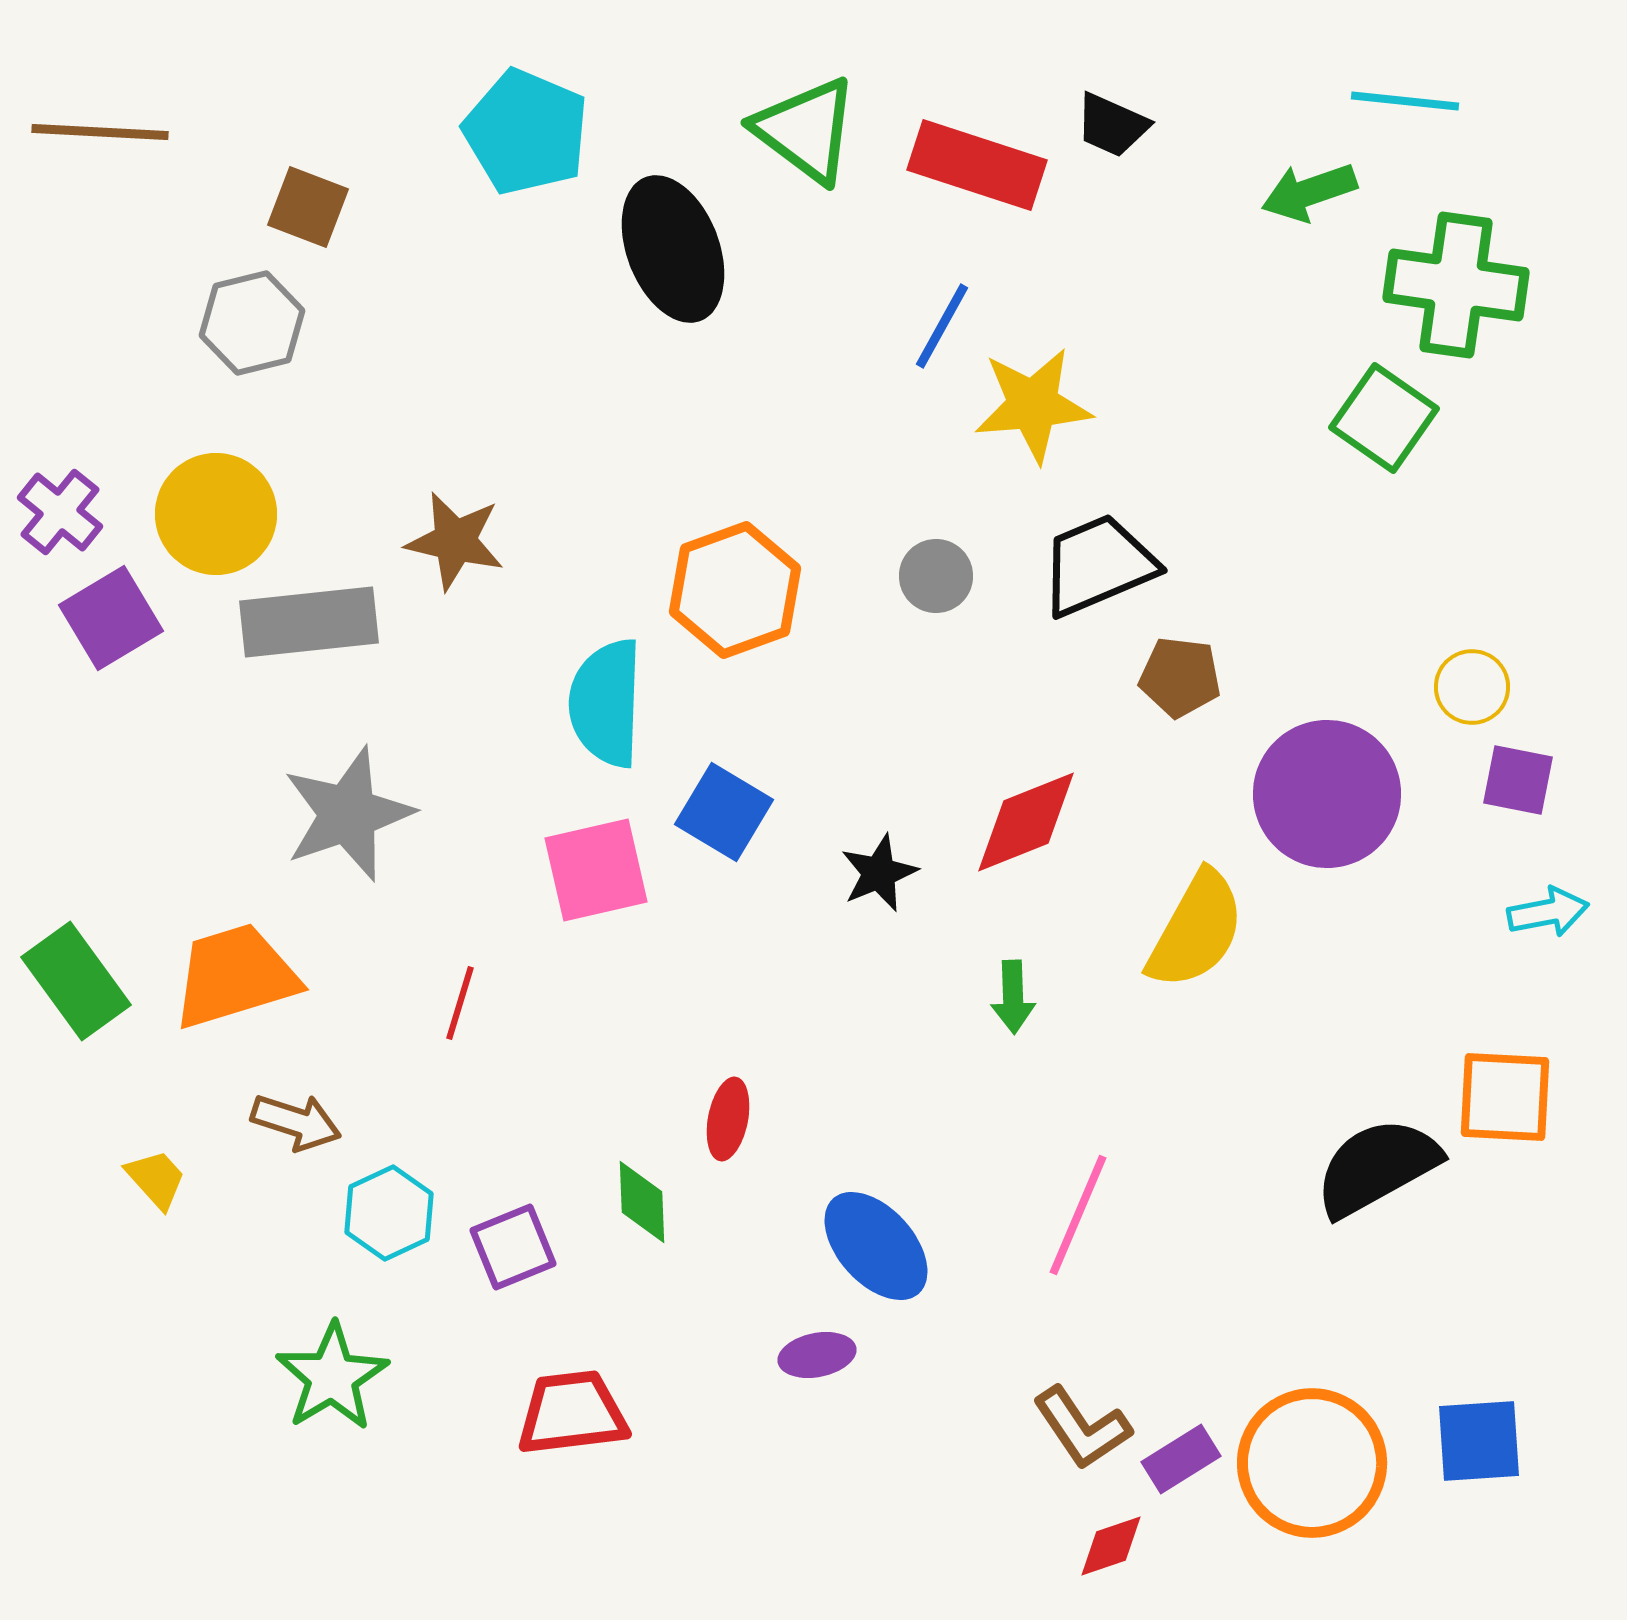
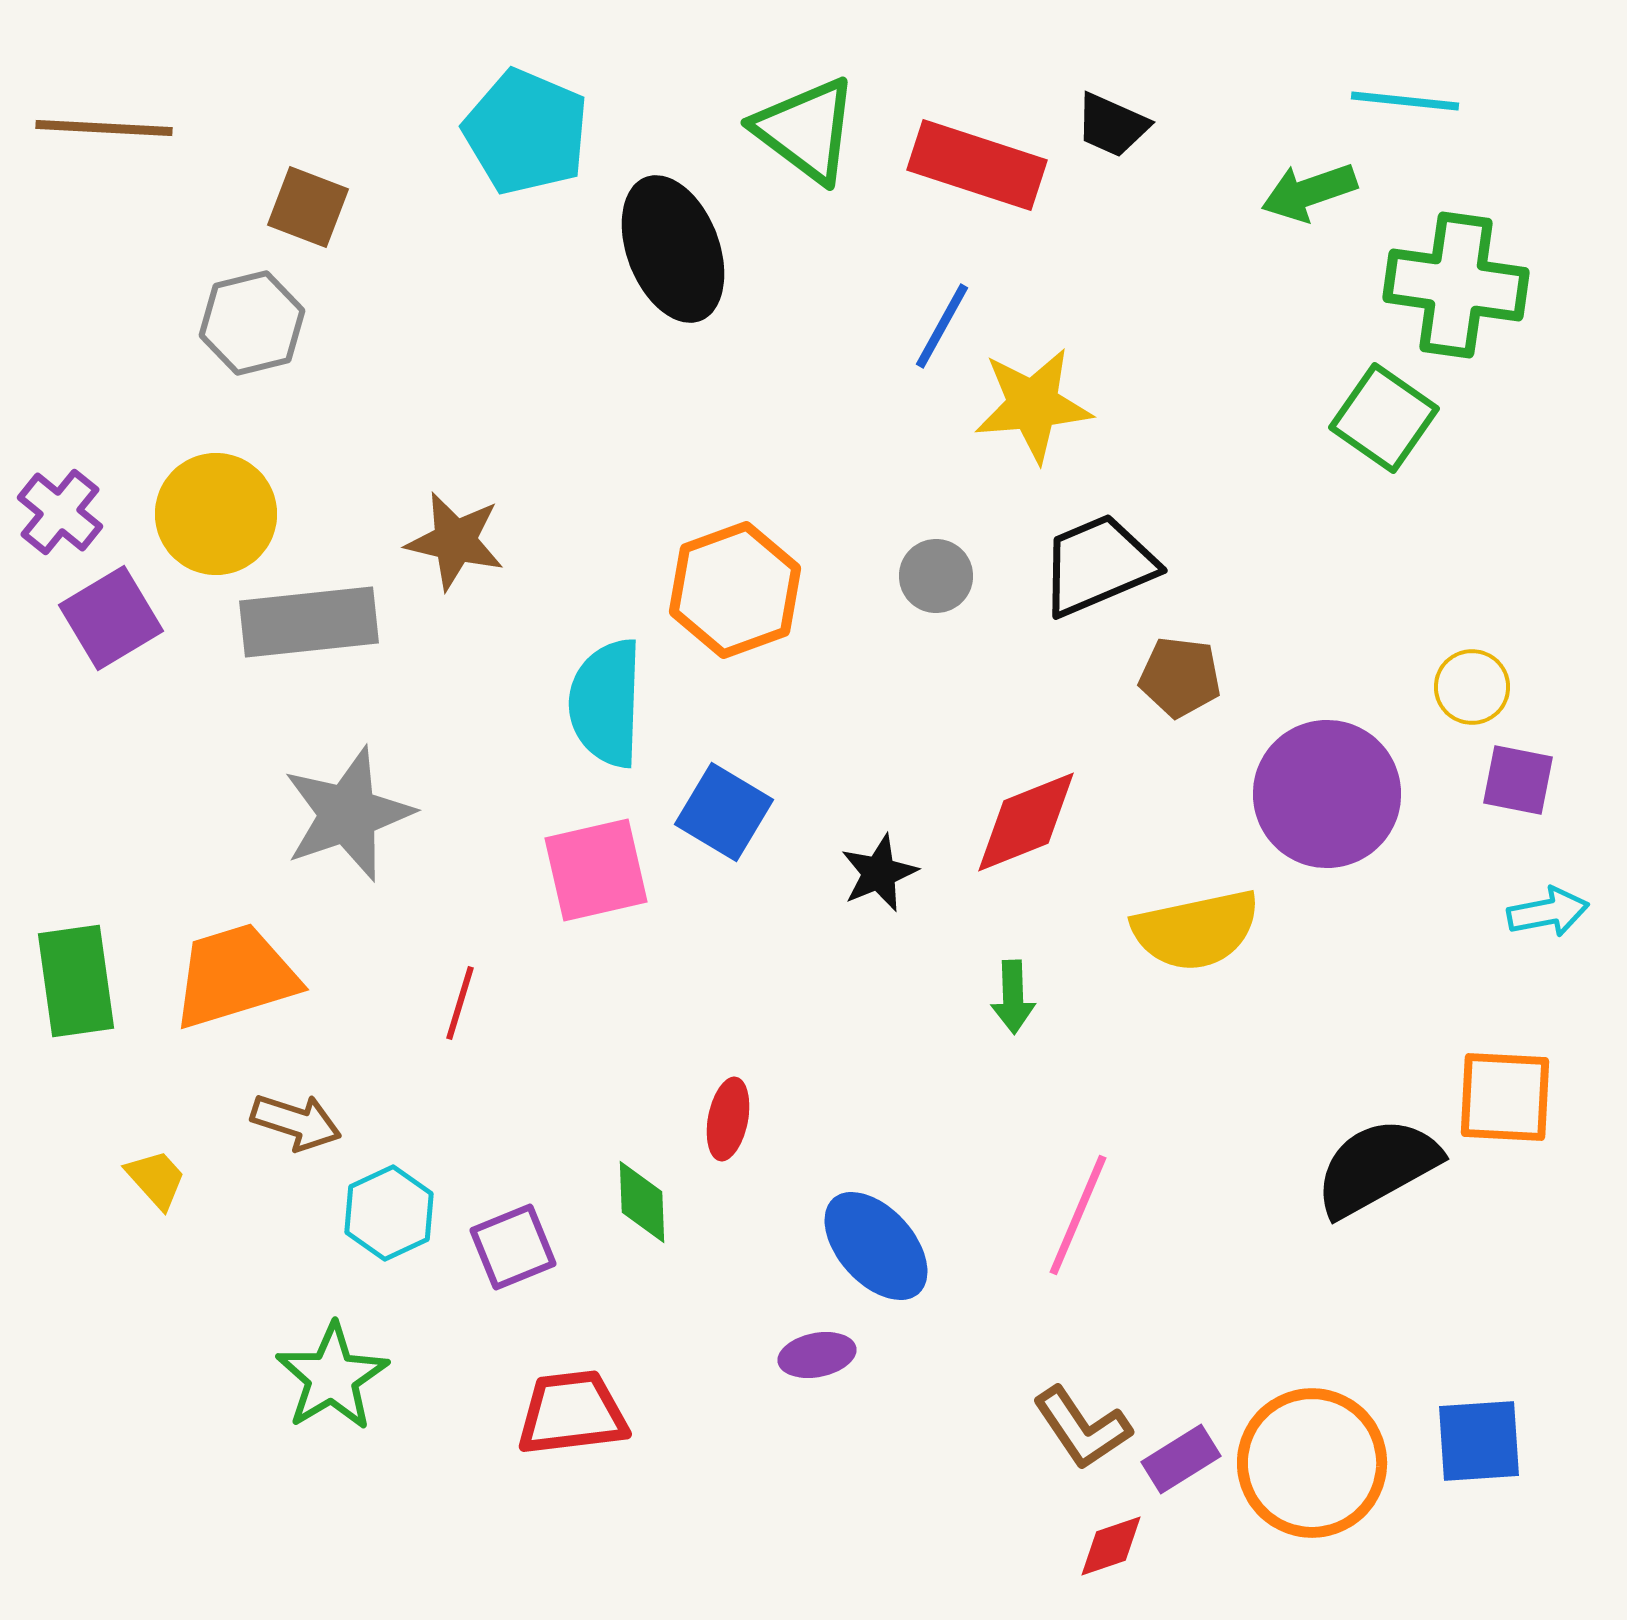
brown line at (100, 132): moved 4 px right, 4 px up
yellow semicircle at (1196, 930): rotated 49 degrees clockwise
green rectangle at (76, 981): rotated 28 degrees clockwise
